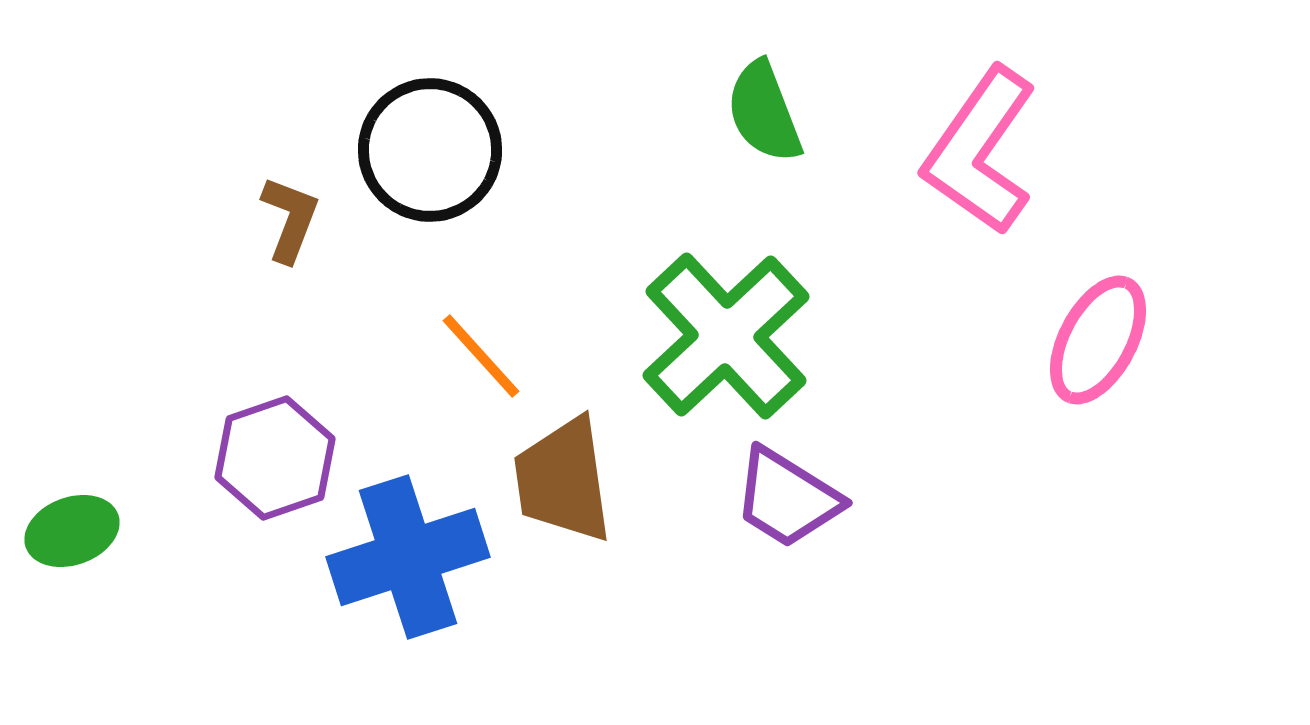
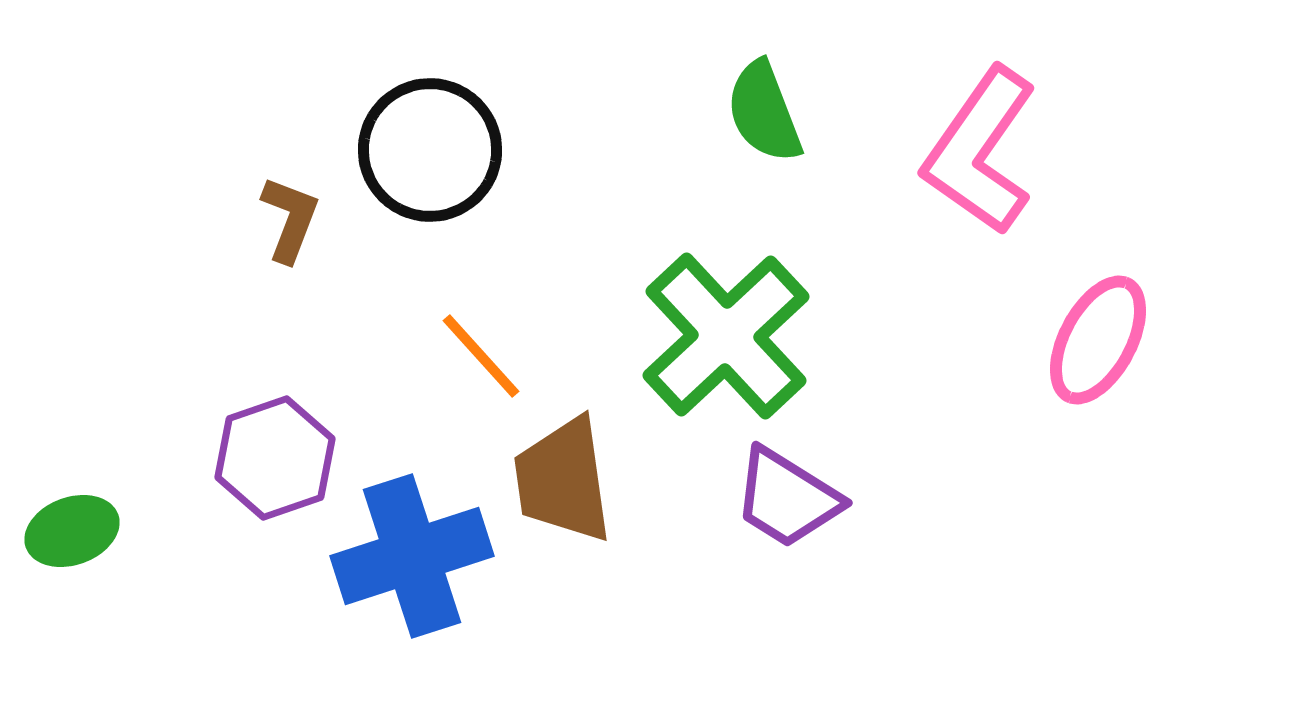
blue cross: moved 4 px right, 1 px up
